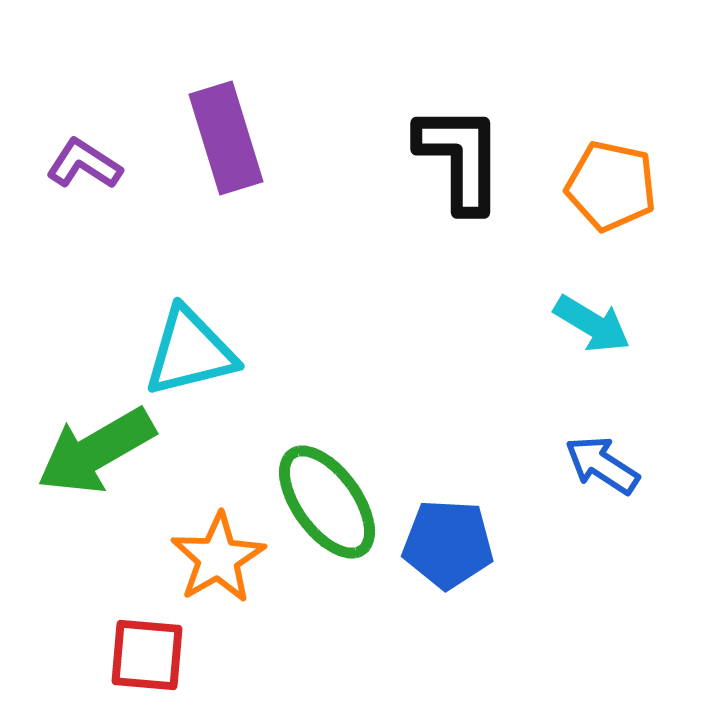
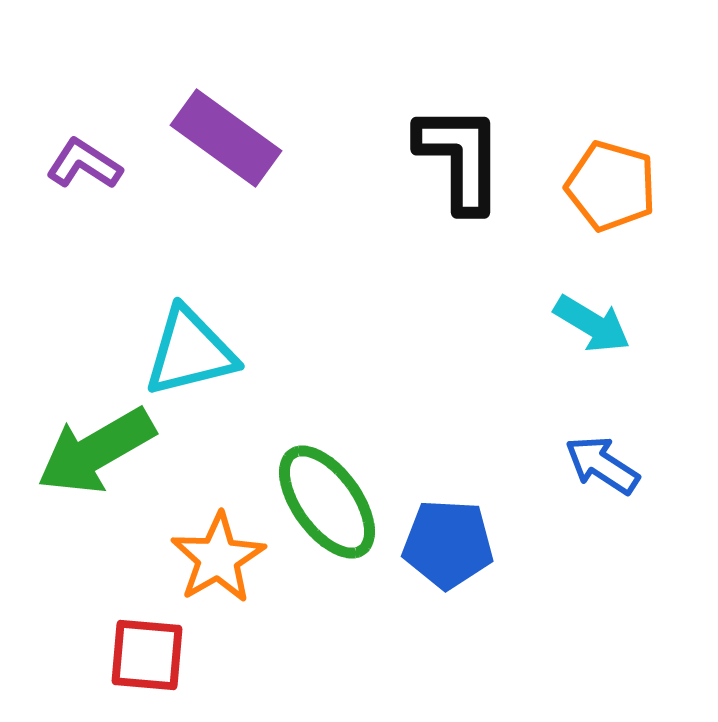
purple rectangle: rotated 37 degrees counterclockwise
orange pentagon: rotated 4 degrees clockwise
